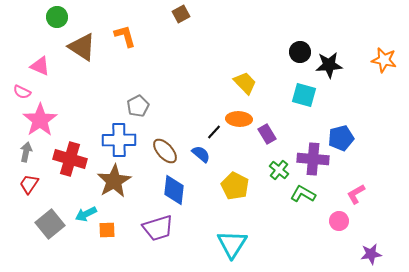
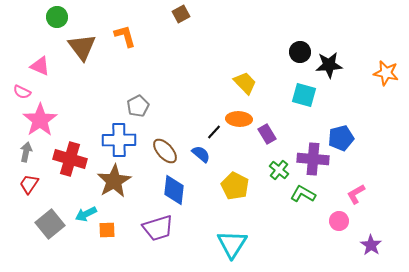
brown triangle: rotated 20 degrees clockwise
orange star: moved 2 px right, 13 px down
purple star: moved 9 px up; rotated 30 degrees counterclockwise
